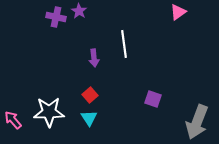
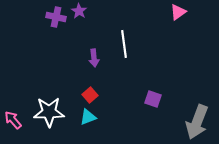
cyan triangle: moved 1 px left, 1 px up; rotated 42 degrees clockwise
